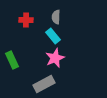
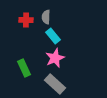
gray semicircle: moved 10 px left
green rectangle: moved 12 px right, 8 px down
gray rectangle: moved 11 px right; rotated 70 degrees clockwise
